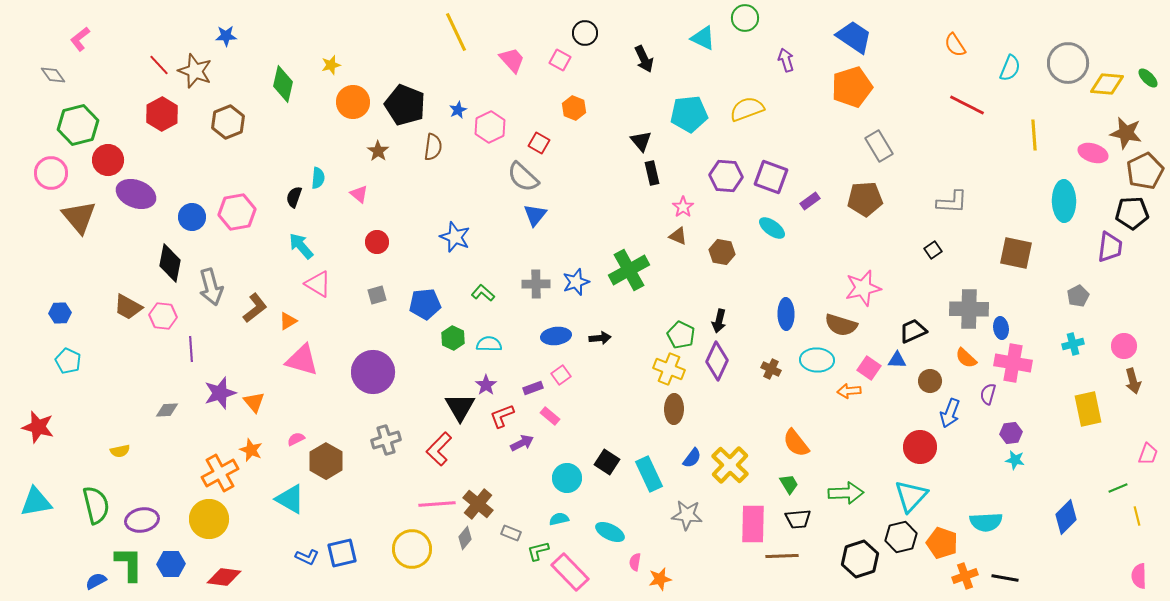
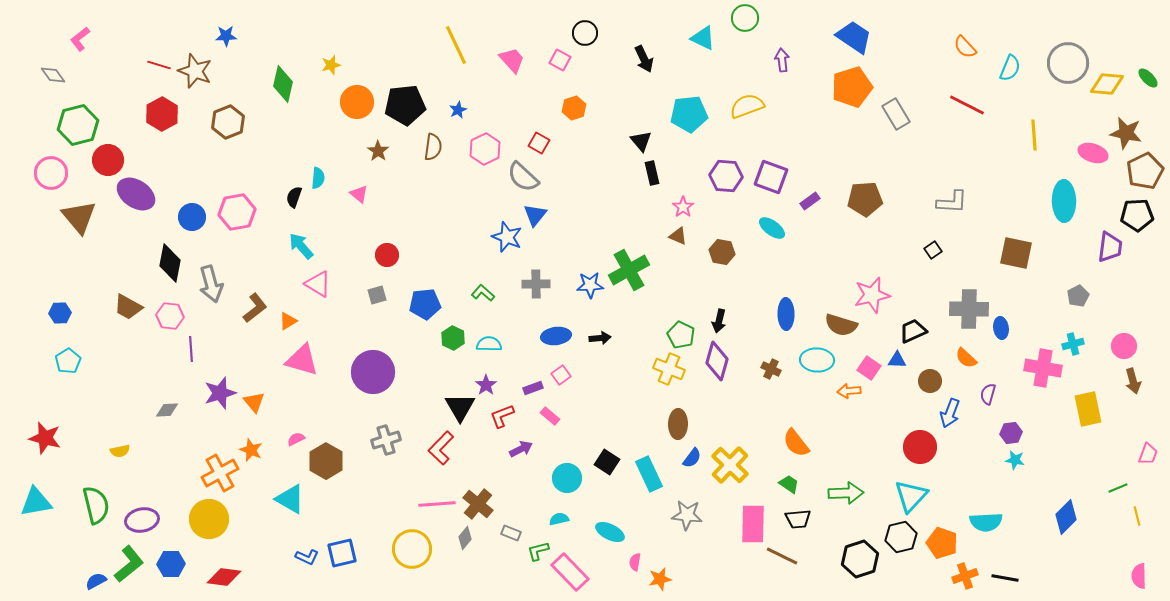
yellow line at (456, 32): moved 13 px down
orange semicircle at (955, 45): moved 10 px right, 2 px down; rotated 10 degrees counterclockwise
purple arrow at (786, 60): moved 4 px left; rotated 10 degrees clockwise
red line at (159, 65): rotated 30 degrees counterclockwise
orange circle at (353, 102): moved 4 px right
black pentagon at (405, 105): rotated 27 degrees counterclockwise
orange hexagon at (574, 108): rotated 20 degrees clockwise
yellow semicircle at (747, 109): moved 3 px up
pink hexagon at (490, 127): moved 5 px left, 22 px down
gray rectangle at (879, 146): moved 17 px right, 32 px up
purple ellipse at (136, 194): rotated 12 degrees clockwise
black pentagon at (1132, 213): moved 5 px right, 2 px down
blue star at (455, 237): moved 52 px right
red circle at (377, 242): moved 10 px right, 13 px down
blue star at (576, 282): moved 14 px right, 3 px down; rotated 16 degrees clockwise
gray arrow at (211, 287): moved 3 px up
pink star at (863, 288): moved 9 px right, 7 px down
pink hexagon at (163, 316): moved 7 px right
cyan pentagon at (68, 361): rotated 15 degrees clockwise
purple diamond at (717, 361): rotated 9 degrees counterclockwise
pink cross at (1013, 363): moved 30 px right, 5 px down
brown ellipse at (674, 409): moved 4 px right, 15 px down
red star at (38, 427): moved 7 px right, 11 px down
purple arrow at (522, 443): moved 1 px left, 6 px down
red L-shape at (439, 449): moved 2 px right, 1 px up
green trapezoid at (789, 484): rotated 25 degrees counterclockwise
brown line at (782, 556): rotated 28 degrees clockwise
green L-shape at (129, 564): rotated 51 degrees clockwise
